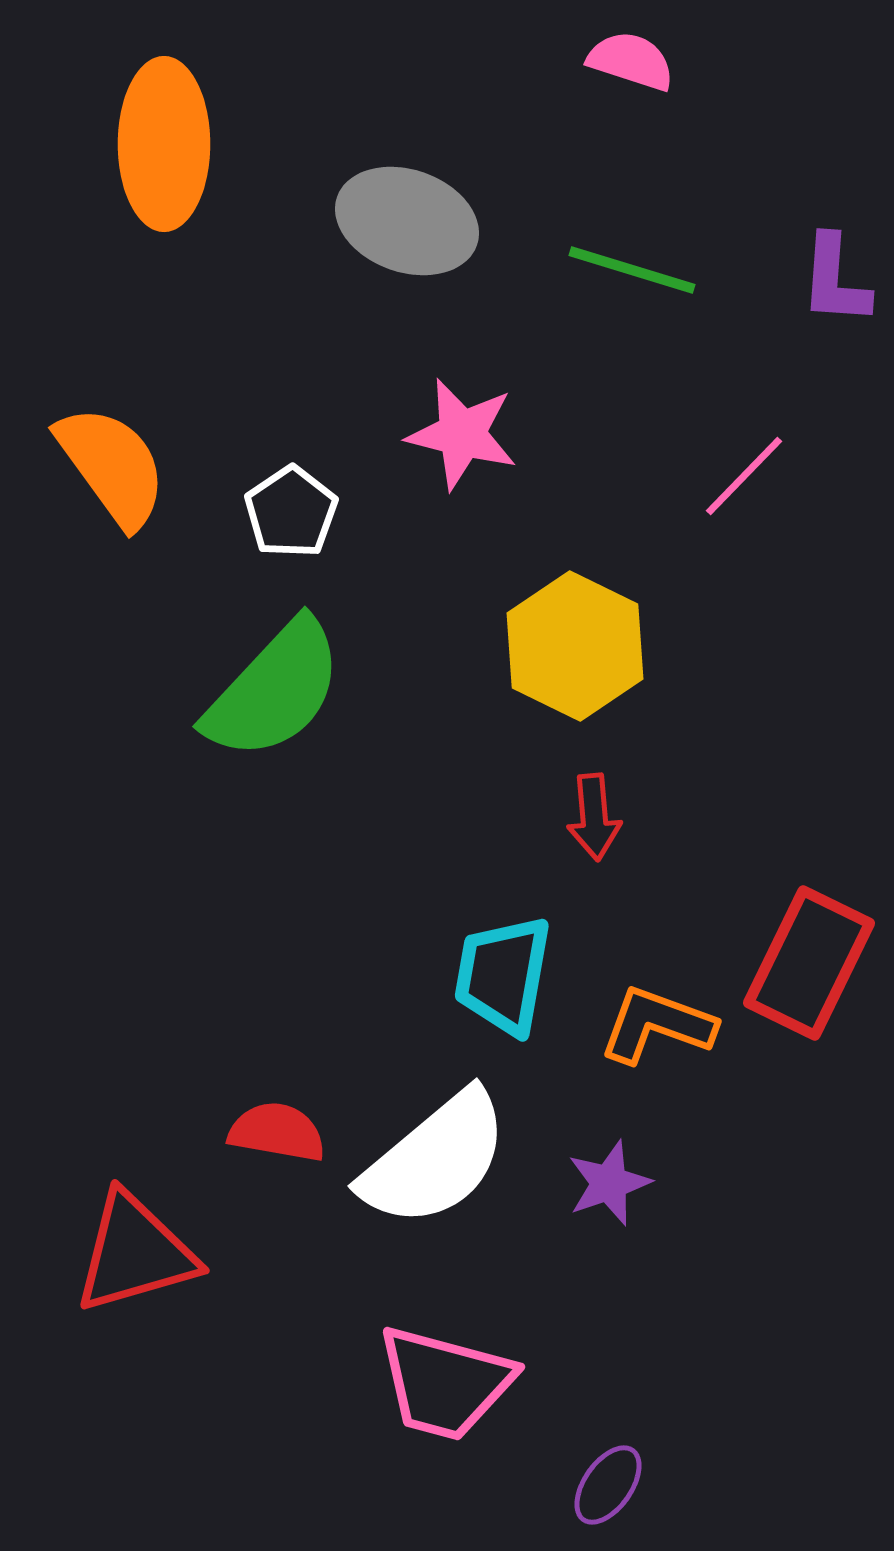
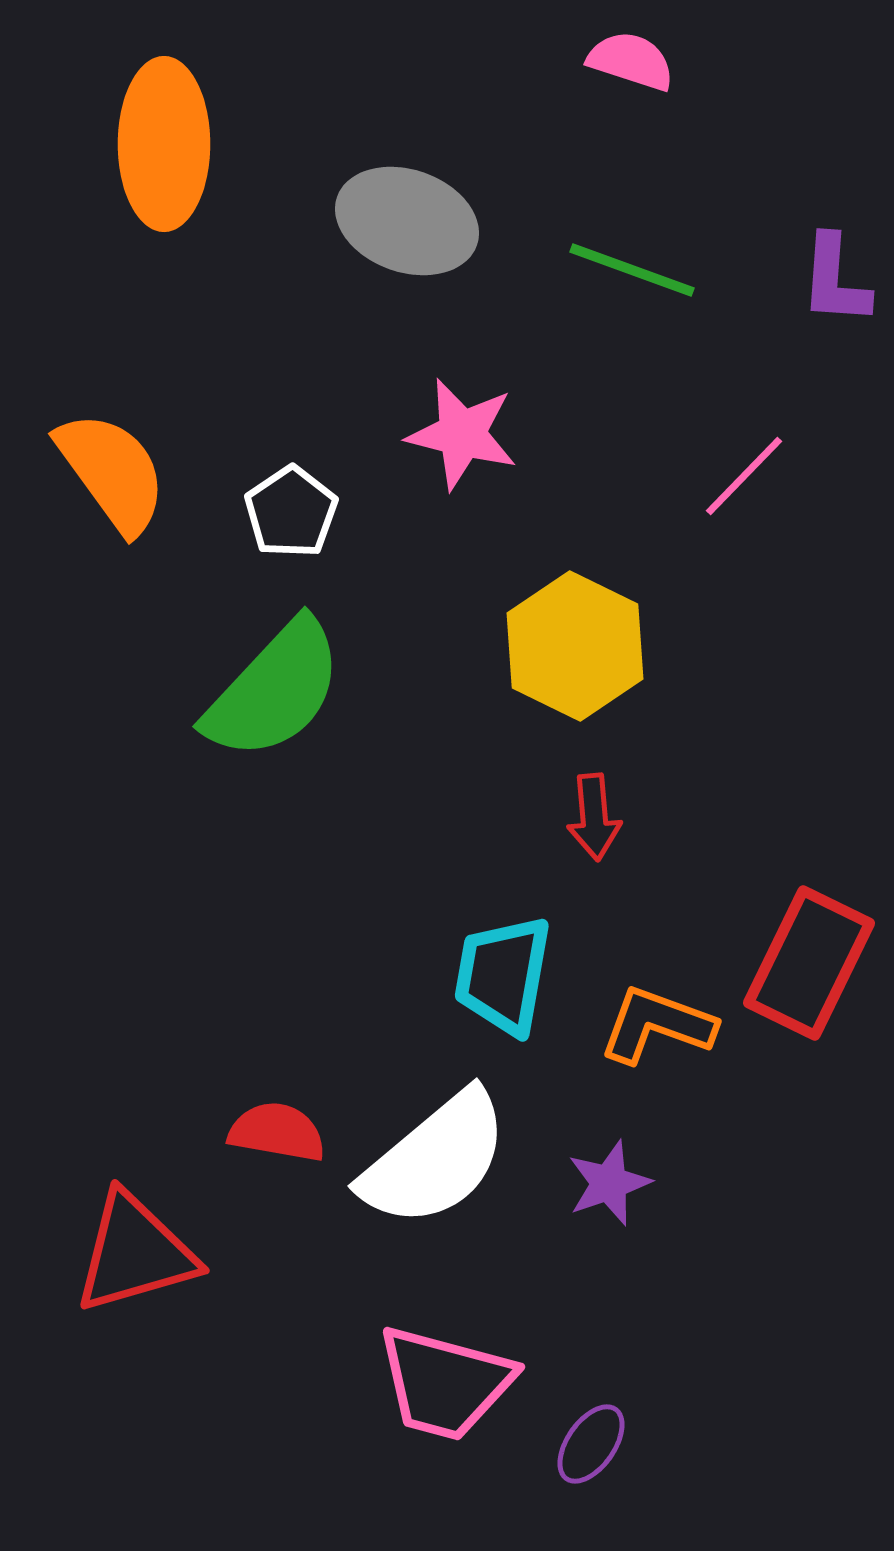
green line: rotated 3 degrees clockwise
orange semicircle: moved 6 px down
purple ellipse: moved 17 px left, 41 px up
